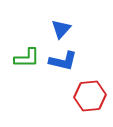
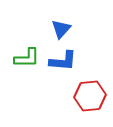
blue L-shape: rotated 8 degrees counterclockwise
